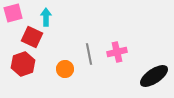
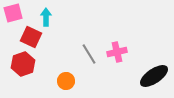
red square: moved 1 px left
gray line: rotated 20 degrees counterclockwise
orange circle: moved 1 px right, 12 px down
